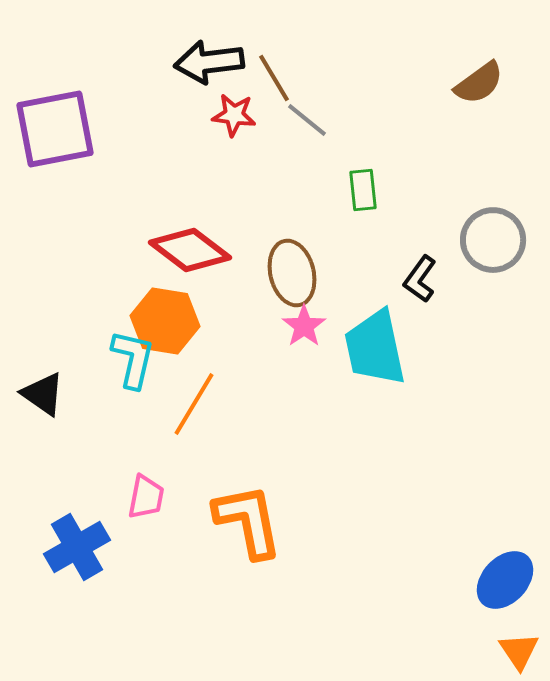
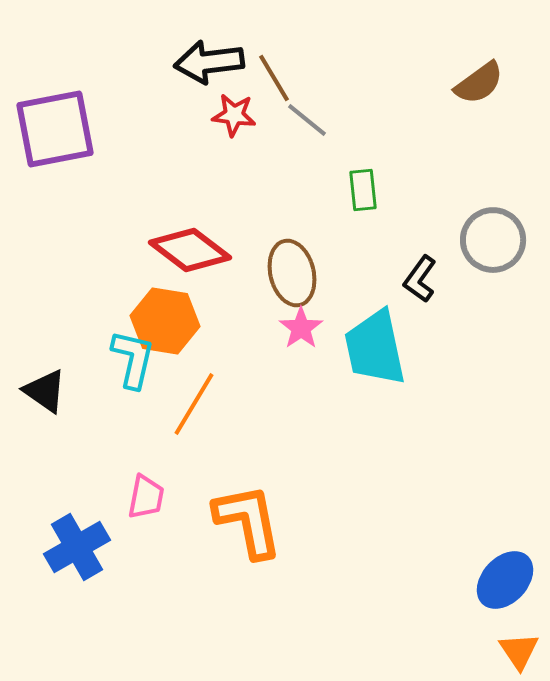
pink star: moved 3 px left, 2 px down
black triangle: moved 2 px right, 3 px up
